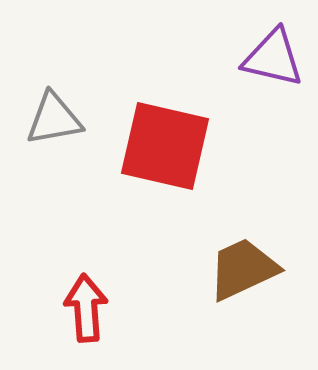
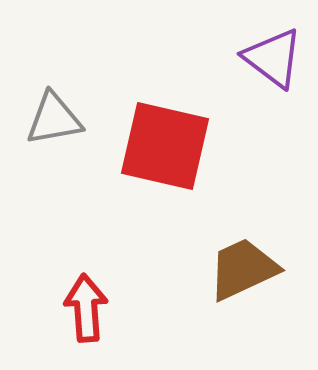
purple triangle: rotated 24 degrees clockwise
